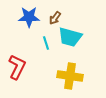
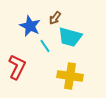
blue star: moved 1 px right, 9 px down; rotated 25 degrees clockwise
cyan line: moved 1 px left, 3 px down; rotated 16 degrees counterclockwise
